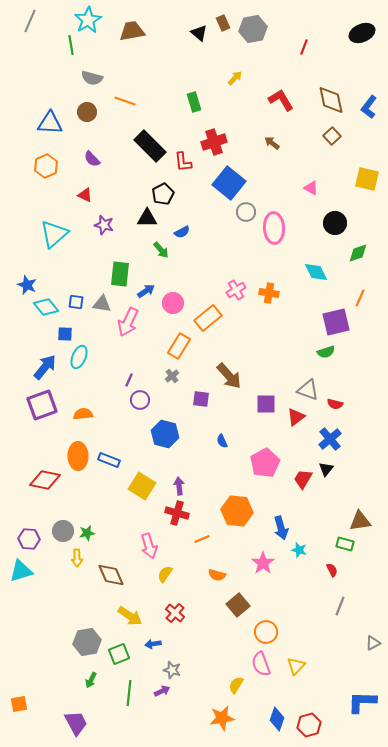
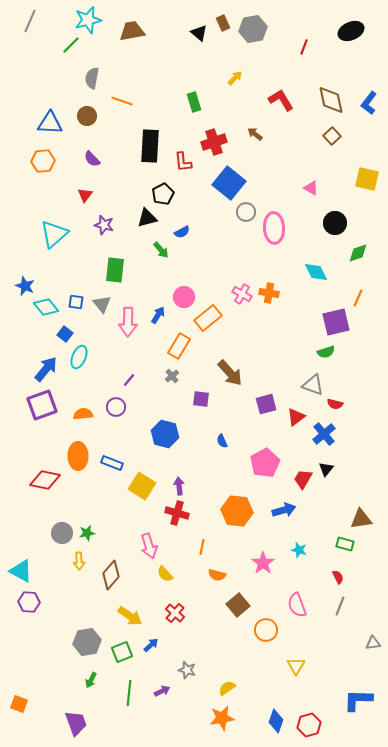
cyan star at (88, 20): rotated 16 degrees clockwise
black ellipse at (362, 33): moved 11 px left, 2 px up
green line at (71, 45): rotated 54 degrees clockwise
gray semicircle at (92, 78): rotated 85 degrees clockwise
orange line at (125, 101): moved 3 px left
blue L-shape at (369, 107): moved 4 px up
brown circle at (87, 112): moved 4 px down
brown arrow at (272, 143): moved 17 px left, 9 px up
black rectangle at (150, 146): rotated 48 degrees clockwise
orange hexagon at (46, 166): moved 3 px left, 5 px up; rotated 20 degrees clockwise
red triangle at (85, 195): rotated 42 degrees clockwise
black triangle at (147, 218): rotated 15 degrees counterclockwise
green rectangle at (120, 274): moved 5 px left, 4 px up
blue star at (27, 285): moved 2 px left, 1 px down
pink cross at (236, 290): moved 6 px right, 4 px down; rotated 30 degrees counterclockwise
blue arrow at (146, 291): moved 12 px right, 24 px down; rotated 24 degrees counterclockwise
orange line at (360, 298): moved 2 px left
pink circle at (173, 303): moved 11 px right, 6 px up
gray triangle at (102, 304): rotated 42 degrees clockwise
pink arrow at (128, 322): rotated 24 degrees counterclockwise
blue square at (65, 334): rotated 35 degrees clockwise
blue arrow at (45, 367): moved 1 px right, 2 px down
brown arrow at (229, 376): moved 1 px right, 3 px up
purple line at (129, 380): rotated 16 degrees clockwise
gray triangle at (308, 390): moved 5 px right, 5 px up
purple circle at (140, 400): moved 24 px left, 7 px down
purple square at (266, 404): rotated 15 degrees counterclockwise
blue cross at (330, 439): moved 6 px left, 5 px up
blue rectangle at (109, 460): moved 3 px right, 3 px down
brown triangle at (360, 521): moved 1 px right, 2 px up
blue arrow at (281, 528): moved 3 px right, 18 px up; rotated 90 degrees counterclockwise
gray circle at (63, 531): moved 1 px left, 2 px down
purple hexagon at (29, 539): moved 63 px down
orange line at (202, 539): moved 8 px down; rotated 56 degrees counterclockwise
yellow arrow at (77, 558): moved 2 px right, 3 px down
red semicircle at (332, 570): moved 6 px right, 7 px down
cyan triangle at (21, 571): rotated 45 degrees clockwise
yellow semicircle at (165, 574): rotated 78 degrees counterclockwise
brown diamond at (111, 575): rotated 64 degrees clockwise
orange circle at (266, 632): moved 2 px up
gray triangle at (373, 643): rotated 21 degrees clockwise
blue arrow at (153, 644): moved 2 px left, 1 px down; rotated 147 degrees clockwise
green square at (119, 654): moved 3 px right, 2 px up
pink semicircle at (261, 664): moved 36 px right, 59 px up
yellow triangle at (296, 666): rotated 12 degrees counterclockwise
gray star at (172, 670): moved 15 px right
yellow semicircle at (236, 685): moved 9 px left, 3 px down; rotated 24 degrees clockwise
blue L-shape at (362, 702): moved 4 px left, 2 px up
orange square at (19, 704): rotated 30 degrees clockwise
blue diamond at (277, 719): moved 1 px left, 2 px down
purple trapezoid at (76, 723): rotated 8 degrees clockwise
